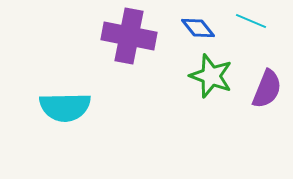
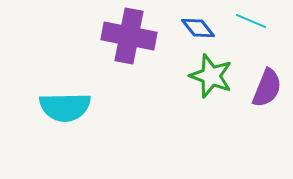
purple semicircle: moved 1 px up
